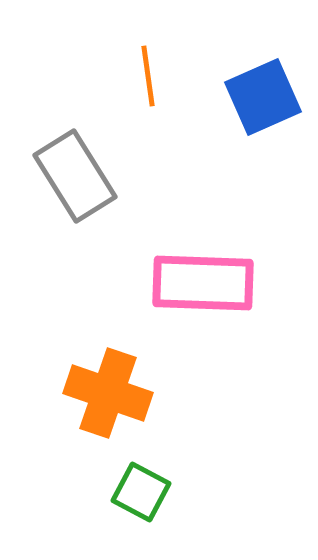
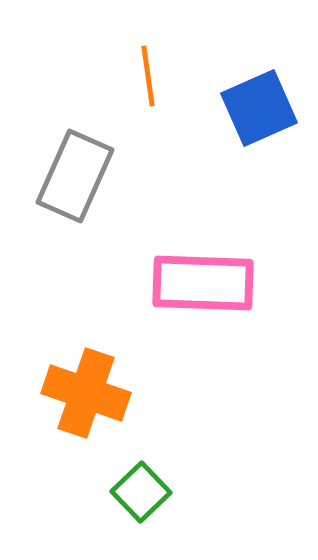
blue square: moved 4 px left, 11 px down
gray rectangle: rotated 56 degrees clockwise
orange cross: moved 22 px left
green square: rotated 18 degrees clockwise
